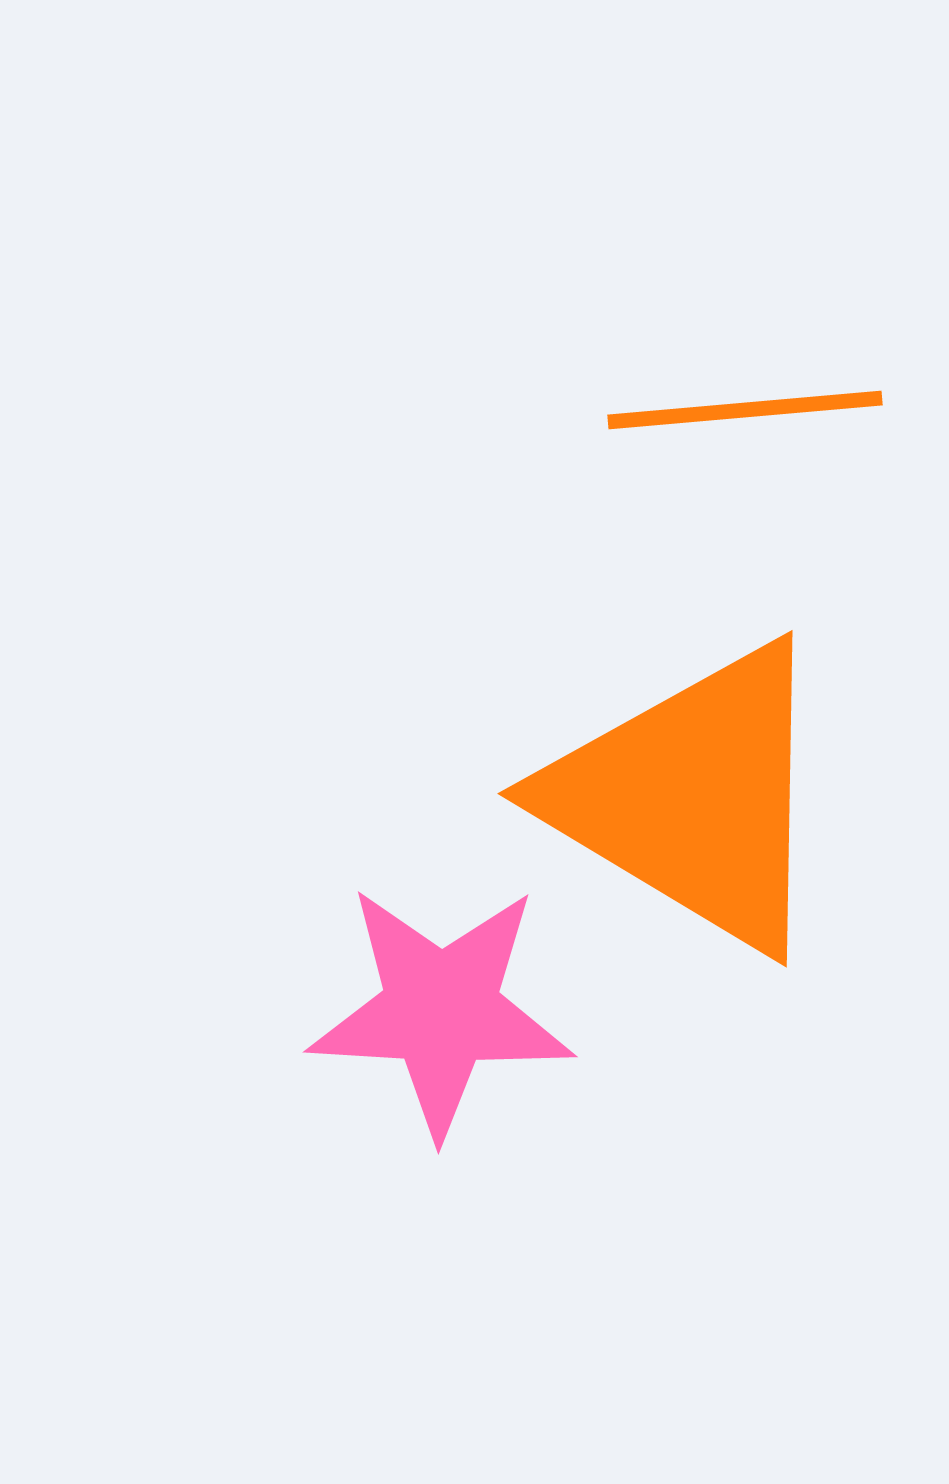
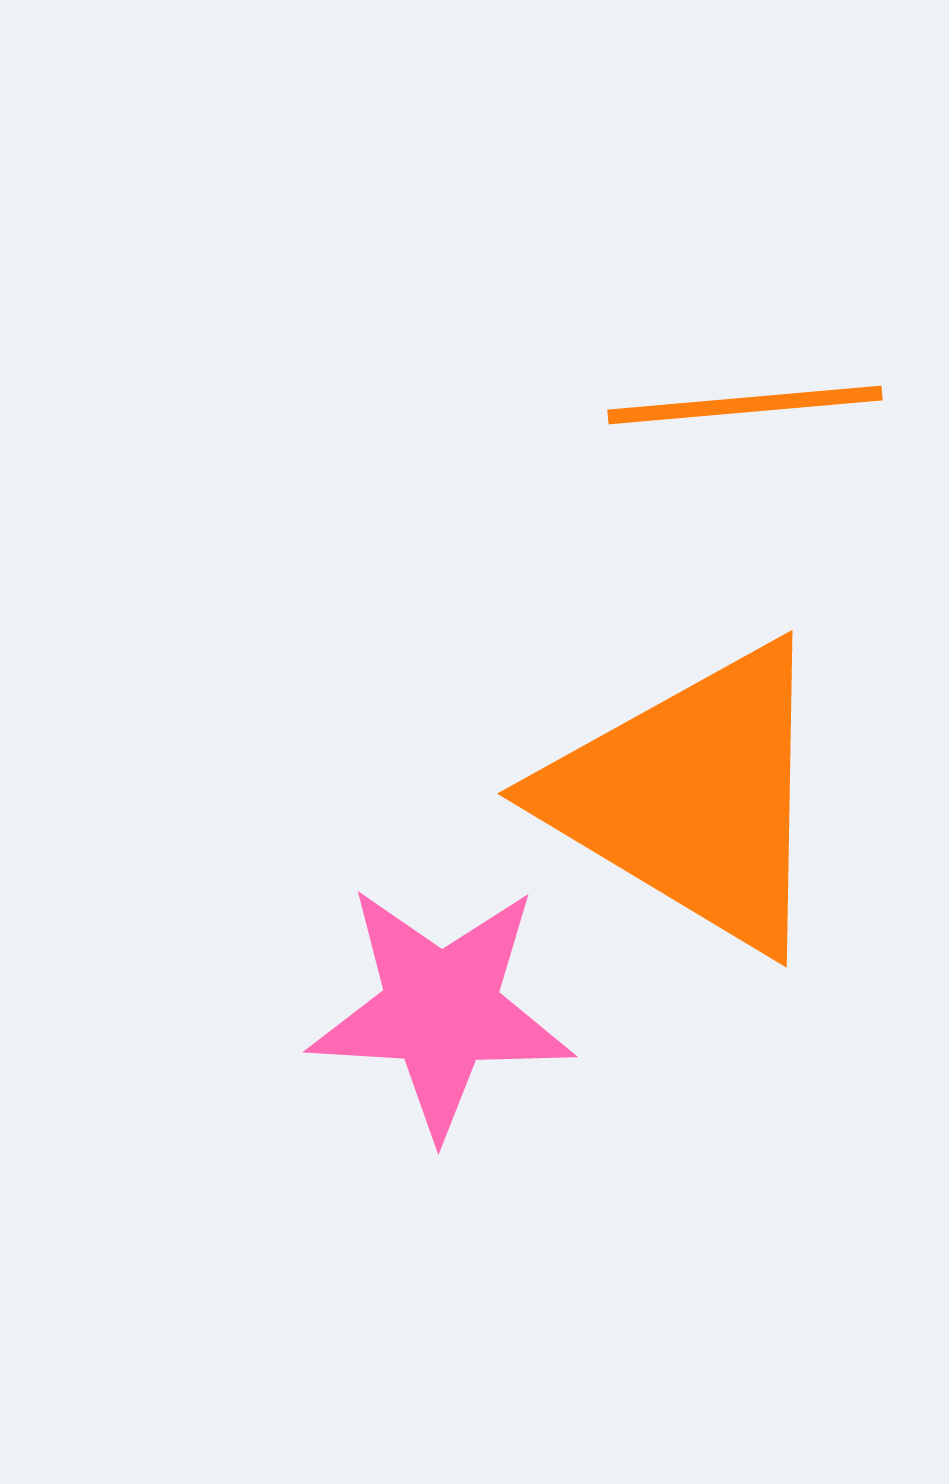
orange line: moved 5 px up
